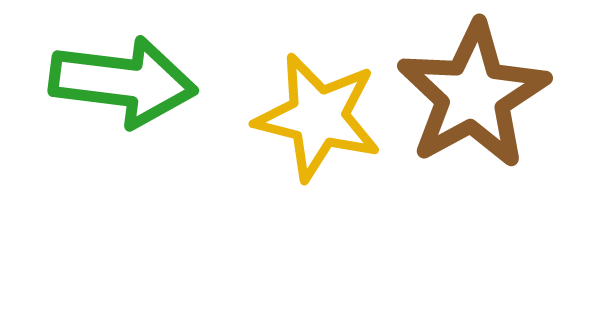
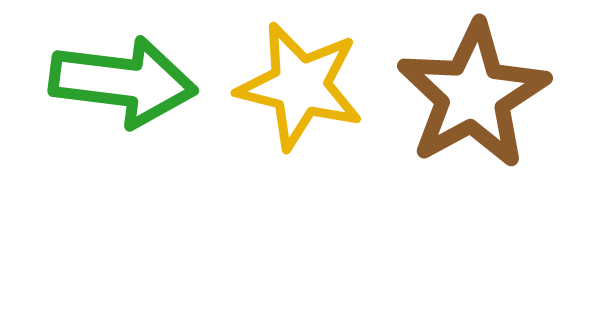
yellow star: moved 18 px left, 31 px up
